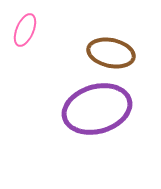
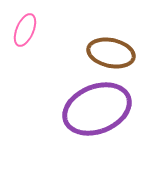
purple ellipse: rotated 6 degrees counterclockwise
